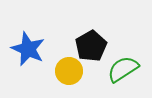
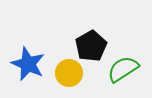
blue star: moved 15 px down
yellow circle: moved 2 px down
